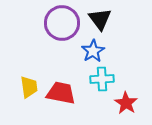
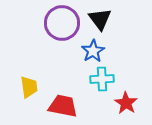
red trapezoid: moved 2 px right, 13 px down
